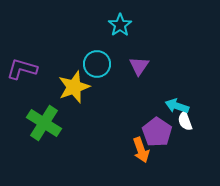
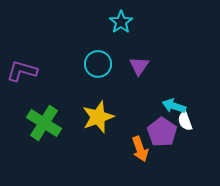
cyan star: moved 1 px right, 3 px up
cyan circle: moved 1 px right
purple L-shape: moved 2 px down
yellow star: moved 24 px right, 30 px down
cyan arrow: moved 3 px left
purple pentagon: moved 5 px right
orange arrow: moved 1 px left, 1 px up
